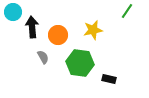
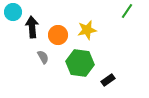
yellow star: moved 6 px left
black rectangle: moved 1 px left, 1 px down; rotated 48 degrees counterclockwise
